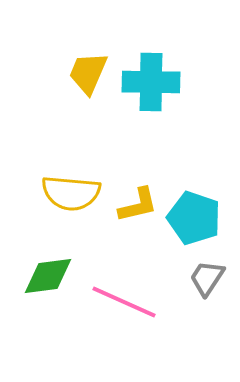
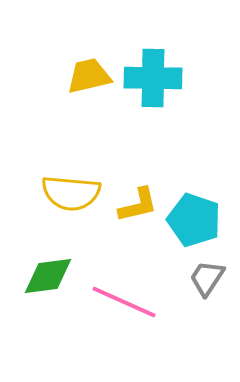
yellow trapezoid: moved 1 px right, 3 px down; rotated 54 degrees clockwise
cyan cross: moved 2 px right, 4 px up
cyan pentagon: moved 2 px down
